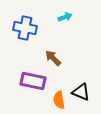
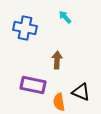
cyan arrow: rotated 112 degrees counterclockwise
brown arrow: moved 4 px right, 2 px down; rotated 48 degrees clockwise
purple rectangle: moved 4 px down
orange semicircle: moved 2 px down
